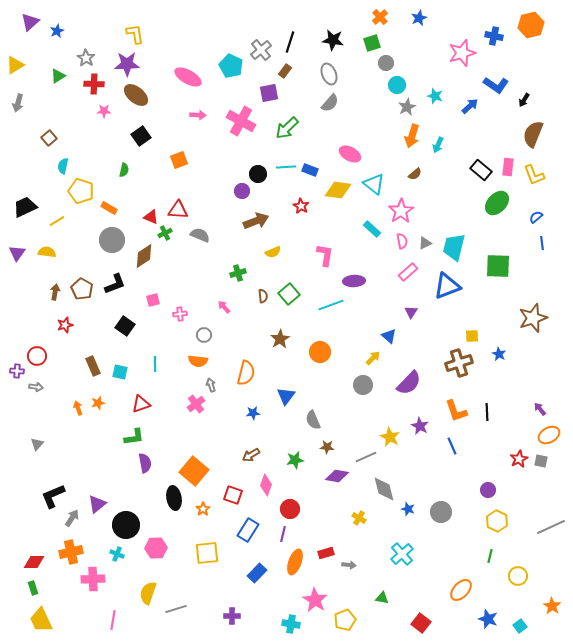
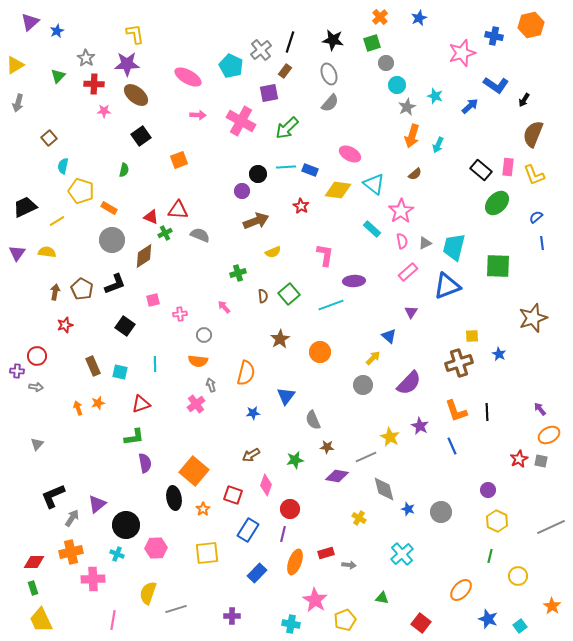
green triangle at (58, 76): rotated 14 degrees counterclockwise
